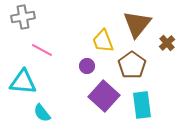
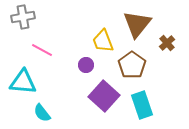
purple circle: moved 1 px left, 1 px up
cyan rectangle: rotated 12 degrees counterclockwise
